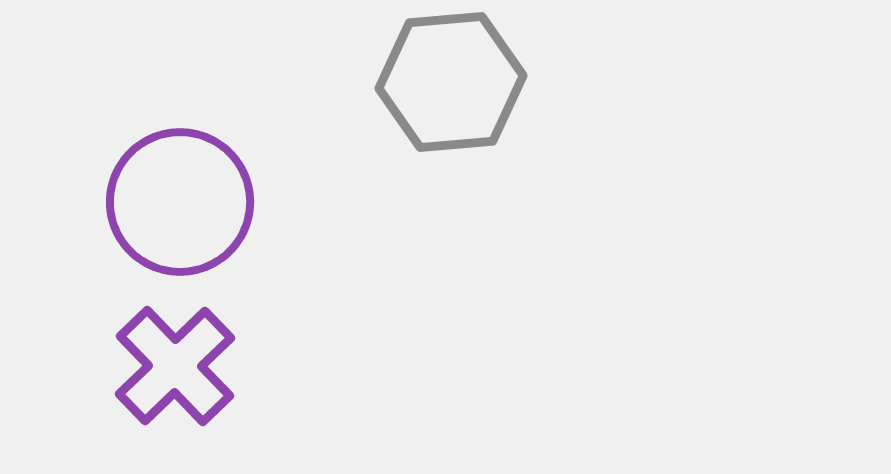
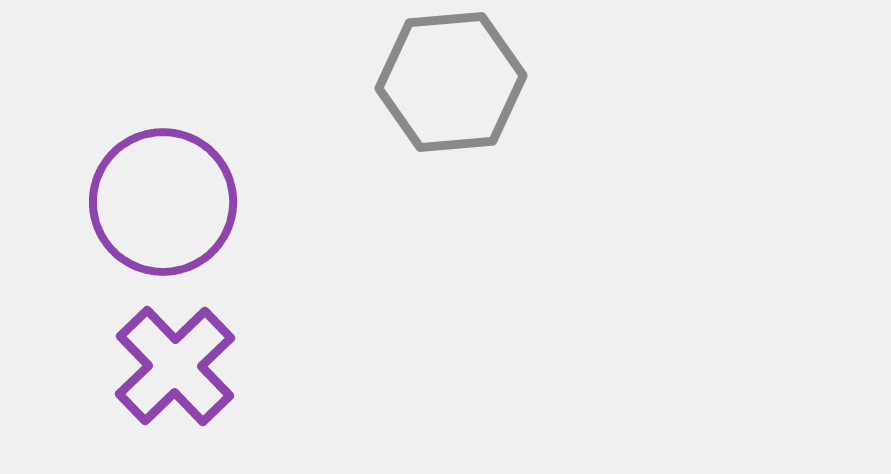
purple circle: moved 17 px left
